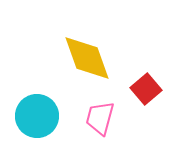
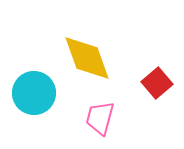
red square: moved 11 px right, 6 px up
cyan circle: moved 3 px left, 23 px up
